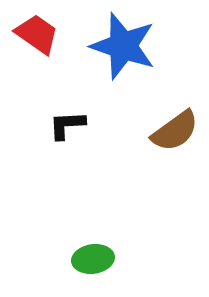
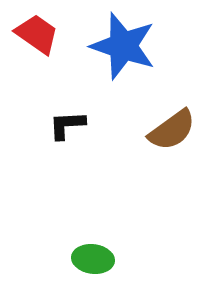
brown semicircle: moved 3 px left, 1 px up
green ellipse: rotated 15 degrees clockwise
